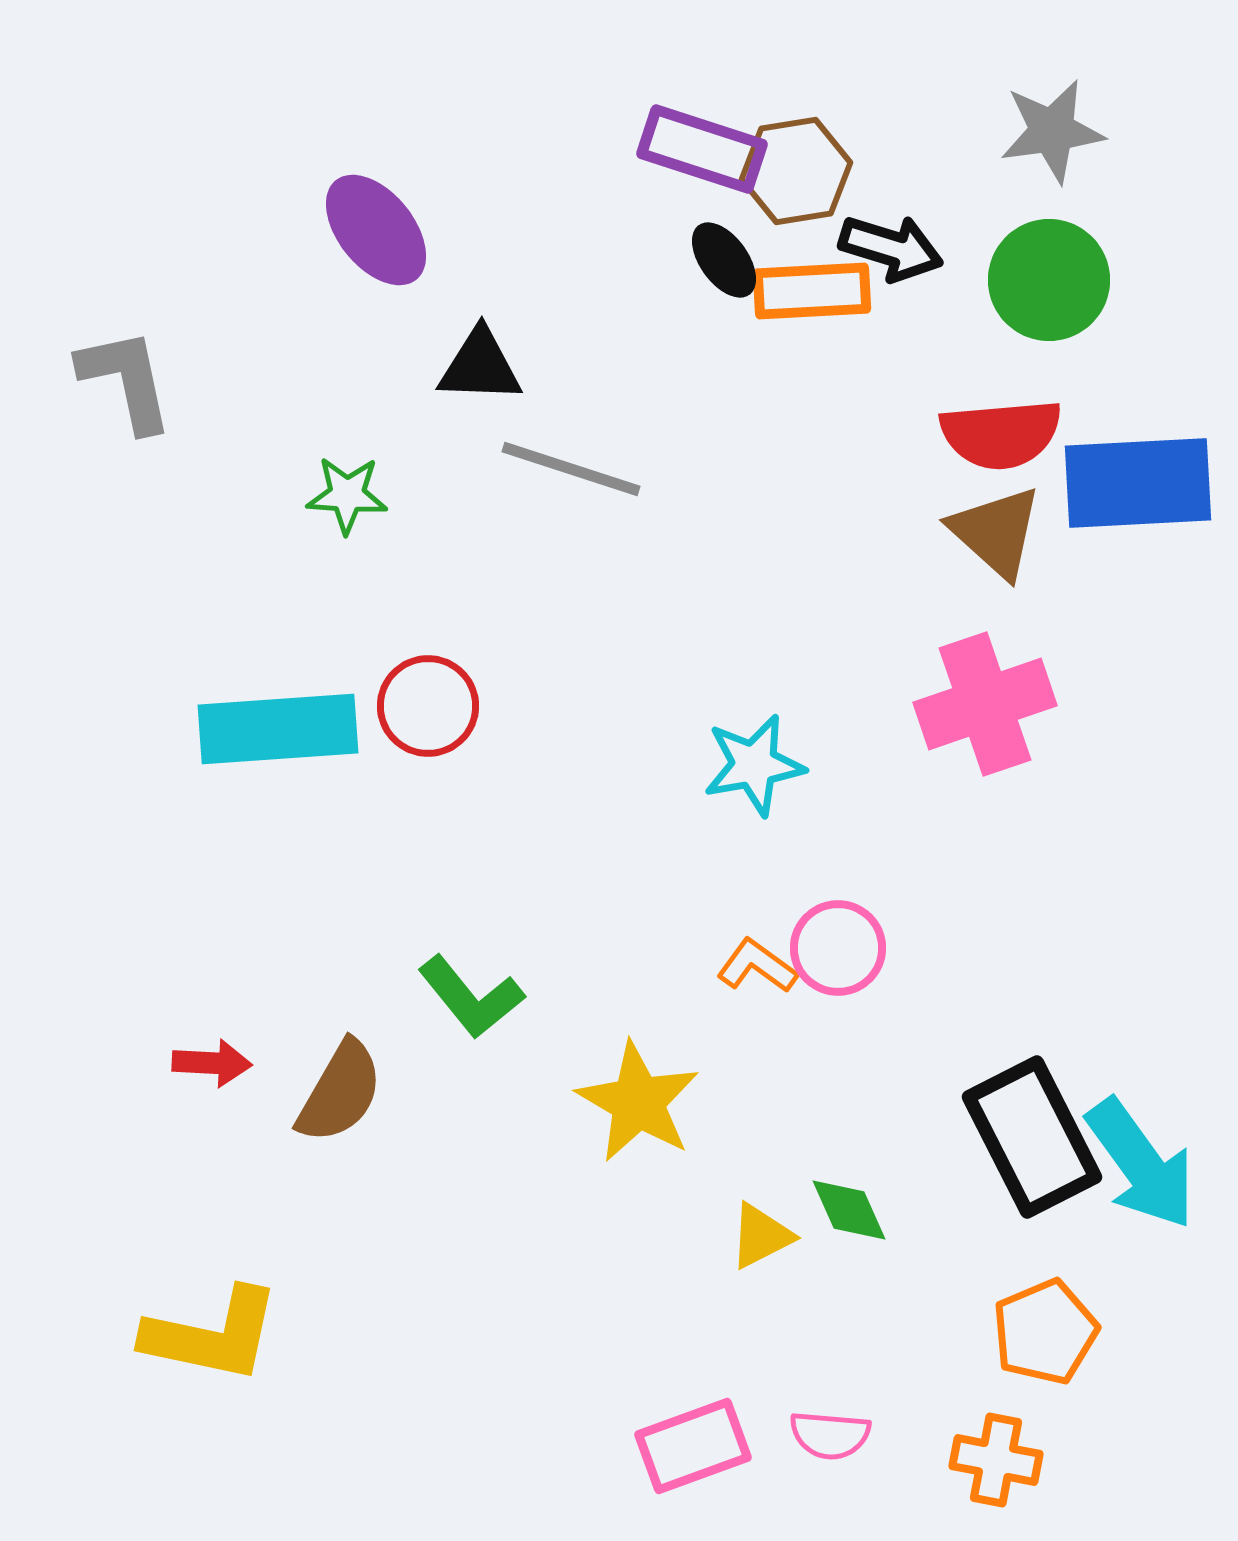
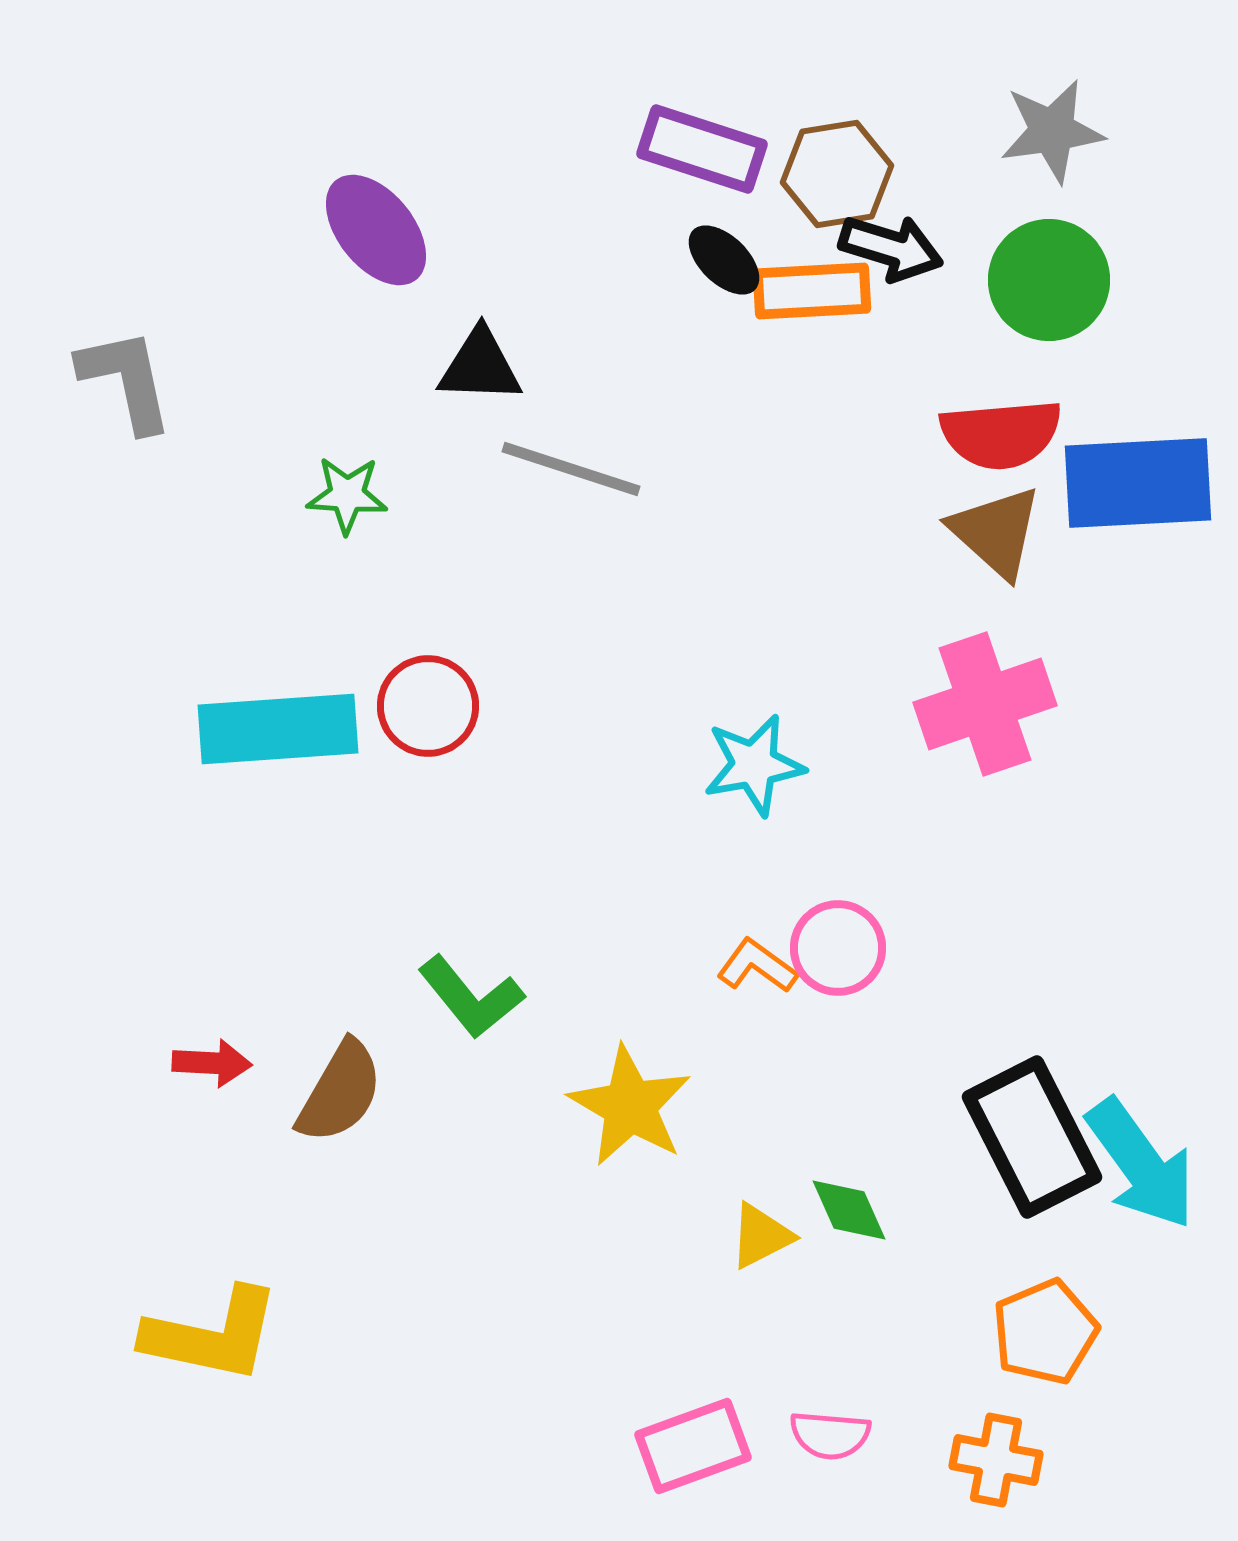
brown hexagon: moved 41 px right, 3 px down
black ellipse: rotated 10 degrees counterclockwise
yellow star: moved 8 px left, 4 px down
